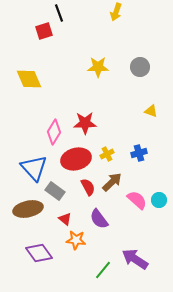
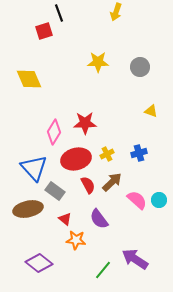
yellow star: moved 5 px up
red semicircle: moved 2 px up
purple diamond: moved 10 px down; rotated 16 degrees counterclockwise
